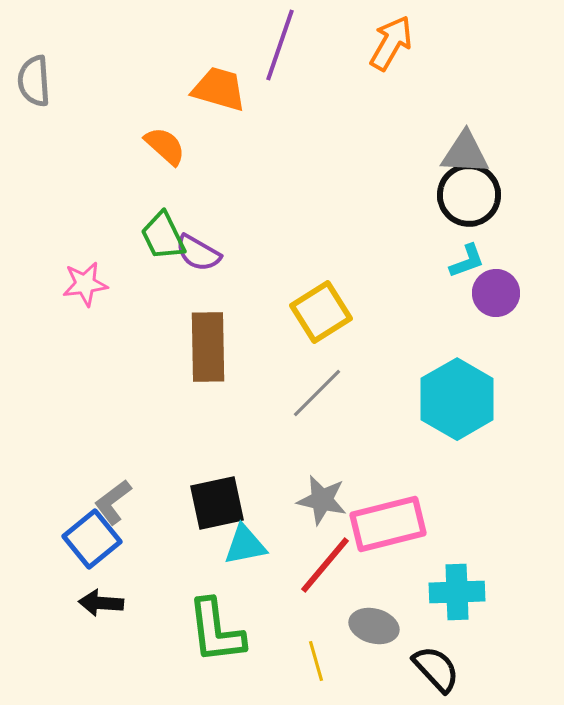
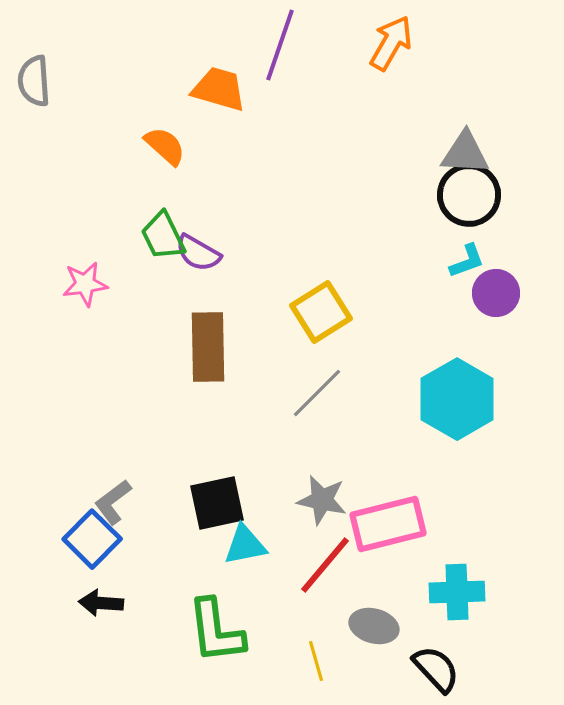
blue square: rotated 6 degrees counterclockwise
